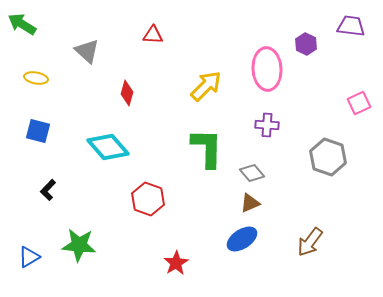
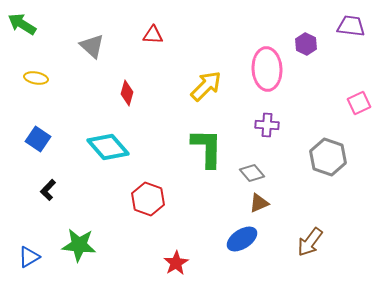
gray triangle: moved 5 px right, 5 px up
blue square: moved 8 px down; rotated 20 degrees clockwise
brown triangle: moved 9 px right
